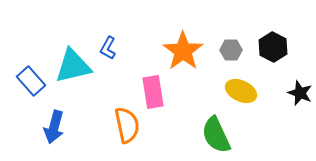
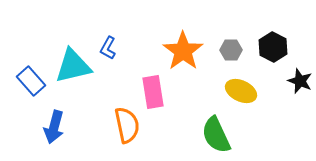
black star: moved 12 px up
